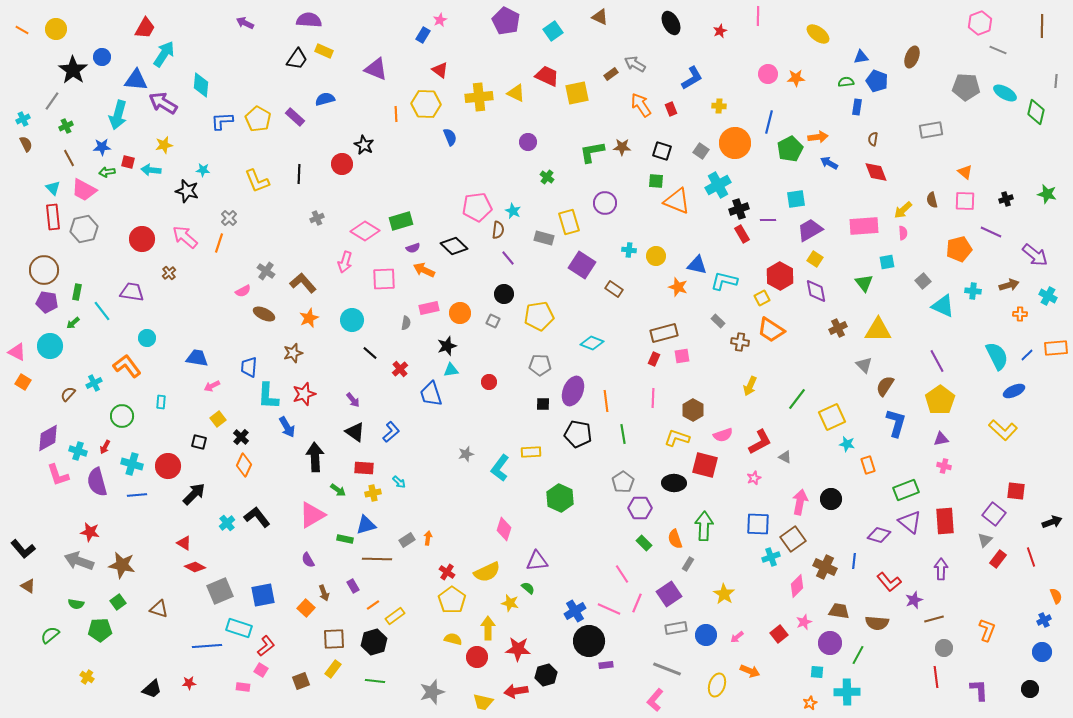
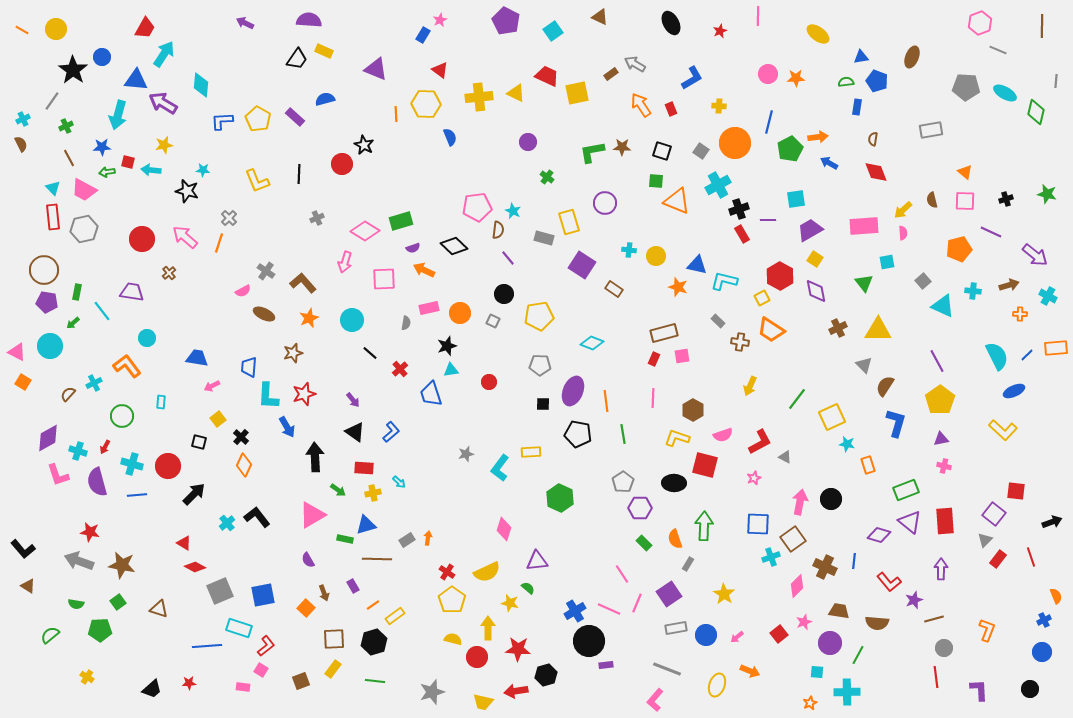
brown semicircle at (26, 144): moved 5 px left
